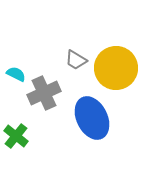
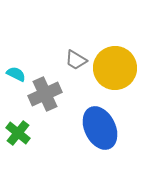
yellow circle: moved 1 px left
gray cross: moved 1 px right, 1 px down
blue ellipse: moved 8 px right, 10 px down
green cross: moved 2 px right, 3 px up
